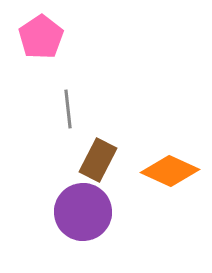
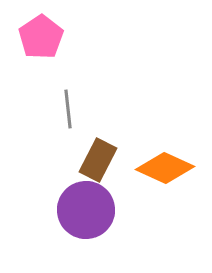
orange diamond: moved 5 px left, 3 px up
purple circle: moved 3 px right, 2 px up
